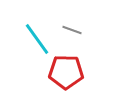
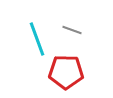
cyan line: rotated 16 degrees clockwise
